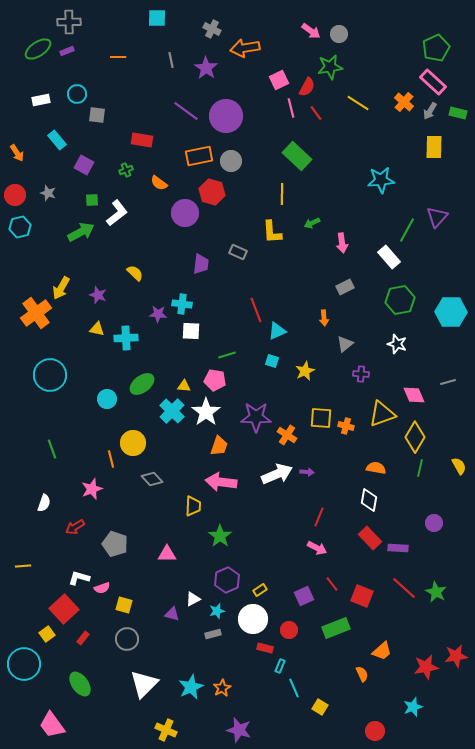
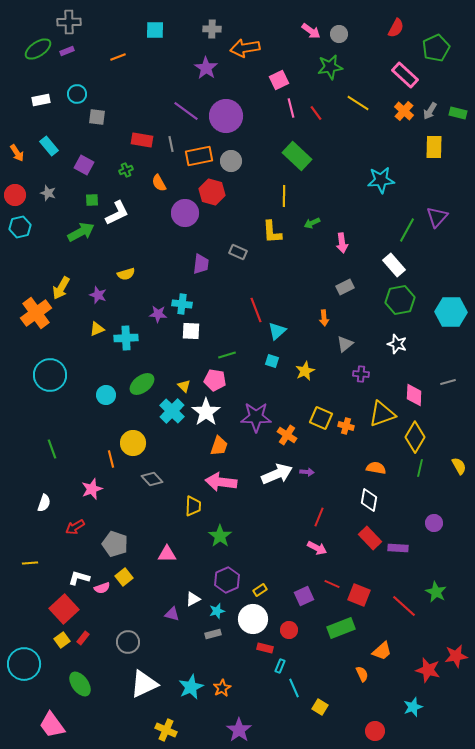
cyan square at (157, 18): moved 2 px left, 12 px down
gray cross at (212, 29): rotated 24 degrees counterclockwise
orange line at (118, 57): rotated 21 degrees counterclockwise
gray line at (171, 60): moved 84 px down
pink rectangle at (433, 82): moved 28 px left, 7 px up
red semicircle at (307, 87): moved 89 px right, 59 px up
orange cross at (404, 102): moved 9 px down
gray square at (97, 115): moved 2 px down
cyan rectangle at (57, 140): moved 8 px left, 6 px down
orange semicircle at (159, 183): rotated 24 degrees clockwise
yellow line at (282, 194): moved 2 px right, 2 px down
white L-shape at (117, 213): rotated 12 degrees clockwise
white rectangle at (389, 257): moved 5 px right, 8 px down
yellow semicircle at (135, 273): moved 9 px left, 1 px down; rotated 120 degrees clockwise
yellow triangle at (97, 329): rotated 35 degrees counterclockwise
cyan triangle at (277, 331): rotated 18 degrees counterclockwise
yellow triangle at (184, 386): rotated 40 degrees clockwise
pink diamond at (414, 395): rotated 25 degrees clockwise
cyan circle at (107, 399): moved 1 px left, 4 px up
yellow square at (321, 418): rotated 20 degrees clockwise
yellow line at (23, 566): moved 7 px right, 3 px up
red line at (332, 584): rotated 28 degrees counterclockwise
red line at (404, 588): moved 18 px down
red square at (362, 596): moved 3 px left, 1 px up
yellow square at (124, 605): moved 28 px up; rotated 36 degrees clockwise
green rectangle at (336, 628): moved 5 px right
yellow square at (47, 634): moved 15 px right, 6 px down
gray circle at (127, 639): moved 1 px right, 3 px down
red star at (426, 667): moved 2 px right, 3 px down; rotated 25 degrees clockwise
white triangle at (144, 684): rotated 20 degrees clockwise
purple star at (239, 730): rotated 20 degrees clockwise
